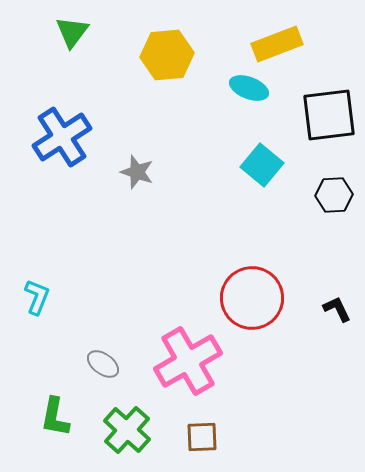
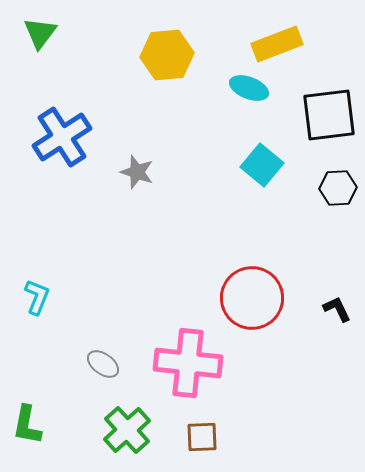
green triangle: moved 32 px left, 1 px down
black hexagon: moved 4 px right, 7 px up
pink cross: moved 2 px down; rotated 36 degrees clockwise
green L-shape: moved 28 px left, 8 px down
green cross: rotated 6 degrees clockwise
